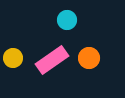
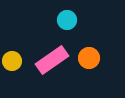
yellow circle: moved 1 px left, 3 px down
